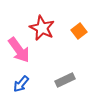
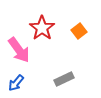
red star: rotated 10 degrees clockwise
gray rectangle: moved 1 px left, 1 px up
blue arrow: moved 5 px left, 1 px up
